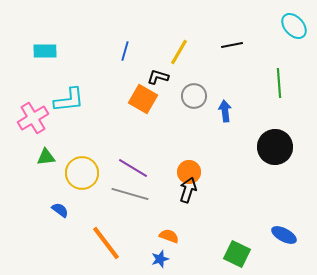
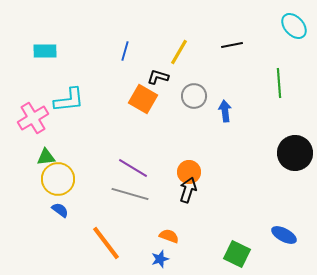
black circle: moved 20 px right, 6 px down
yellow circle: moved 24 px left, 6 px down
